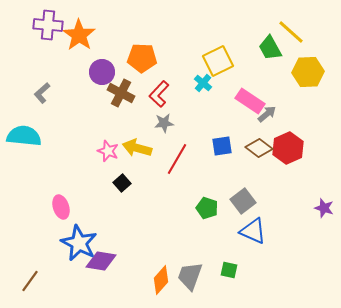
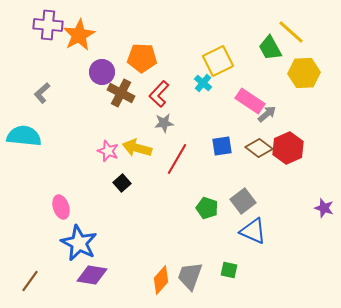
orange star: rotated 8 degrees clockwise
yellow hexagon: moved 4 px left, 1 px down
purple diamond: moved 9 px left, 14 px down
